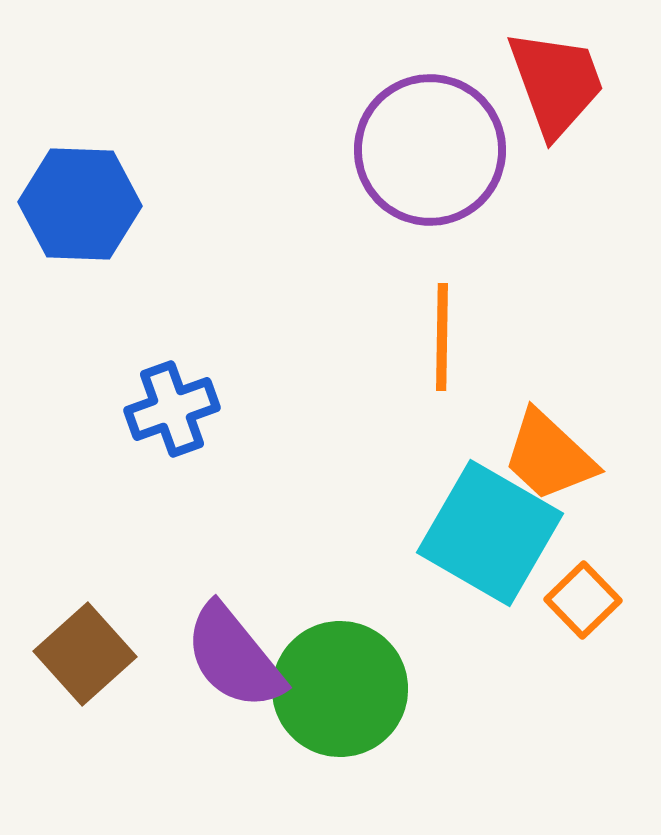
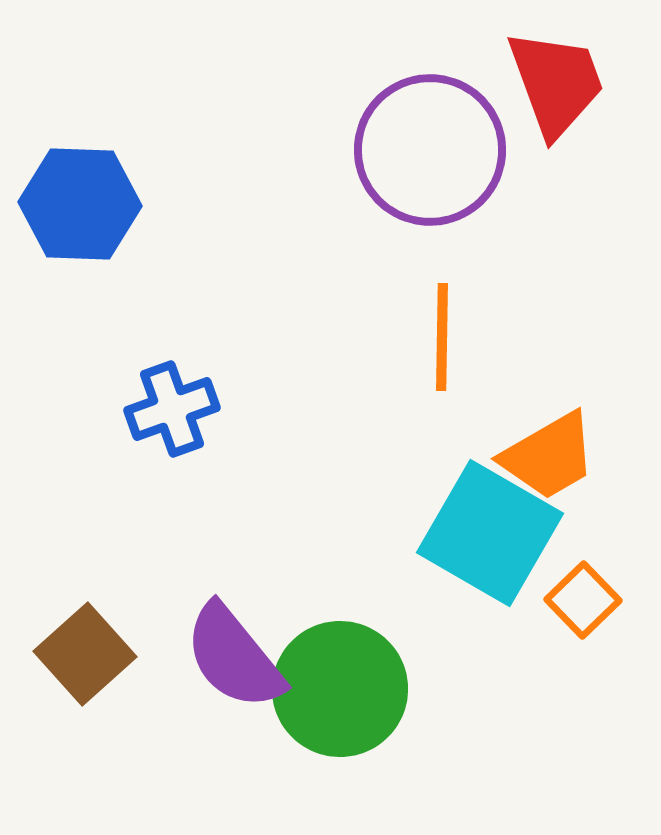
orange trapezoid: rotated 73 degrees counterclockwise
